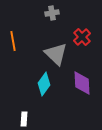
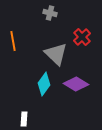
gray cross: moved 2 px left; rotated 24 degrees clockwise
purple diamond: moved 6 px left, 1 px down; rotated 55 degrees counterclockwise
